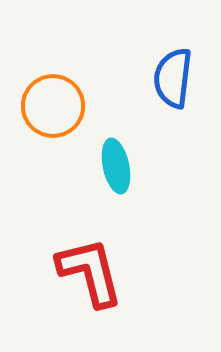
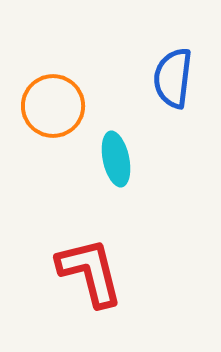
cyan ellipse: moved 7 px up
